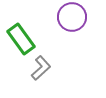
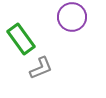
gray L-shape: rotated 20 degrees clockwise
